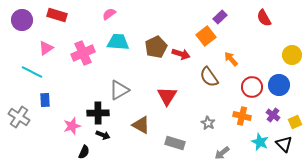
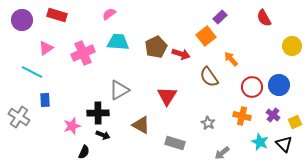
yellow circle: moved 9 px up
